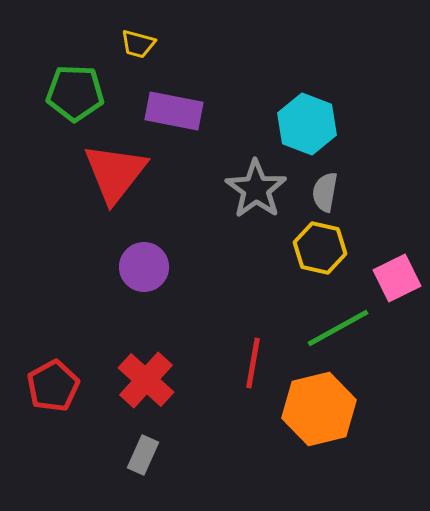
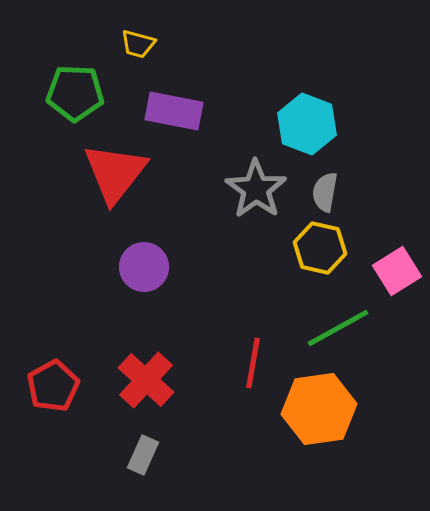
pink square: moved 7 px up; rotated 6 degrees counterclockwise
orange hexagon: rotated 6 degrees clockwise
